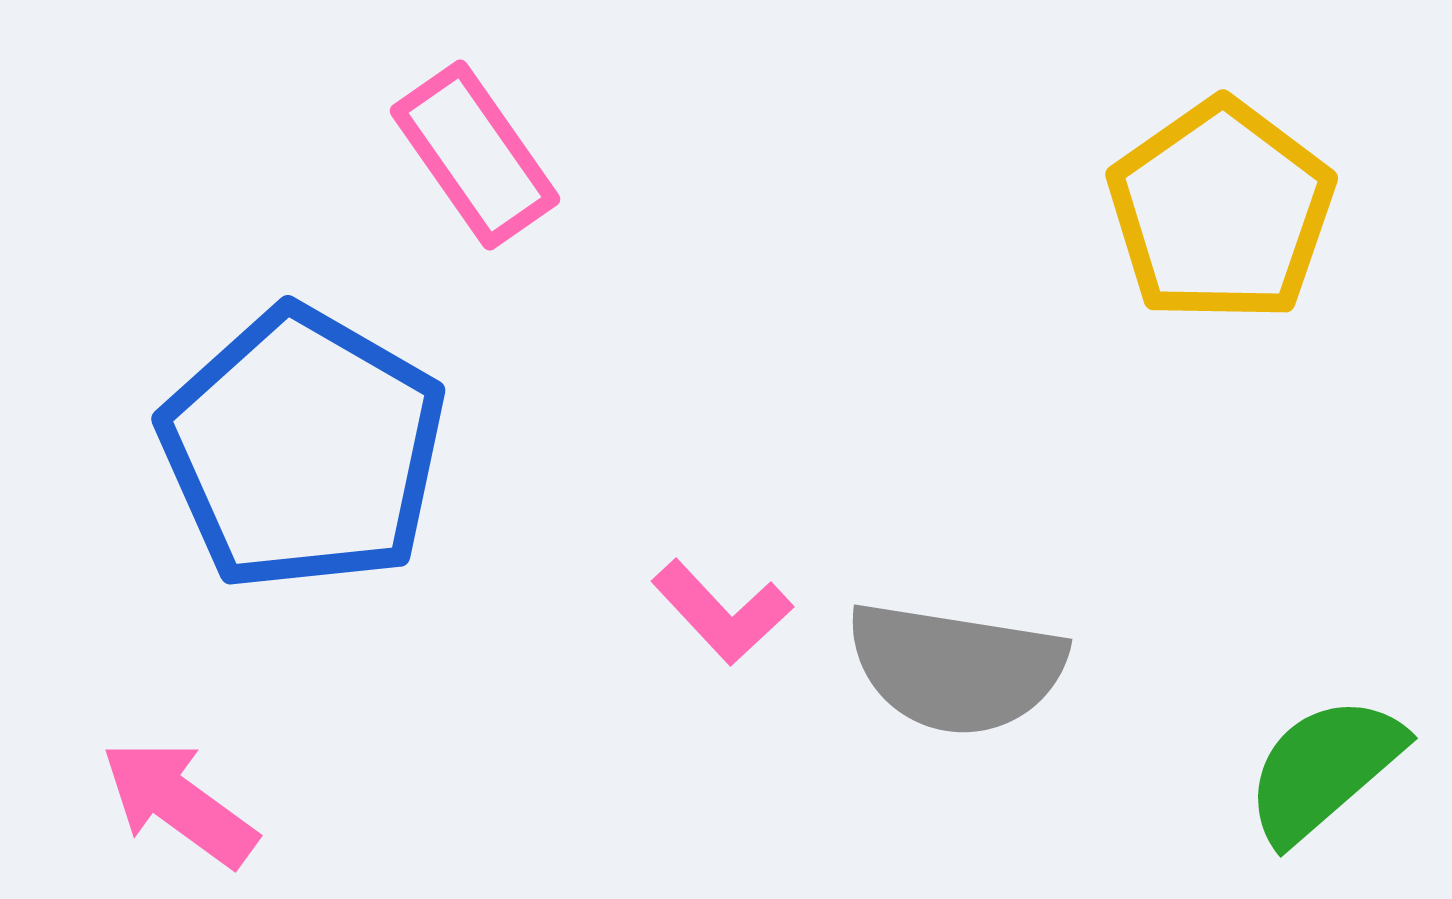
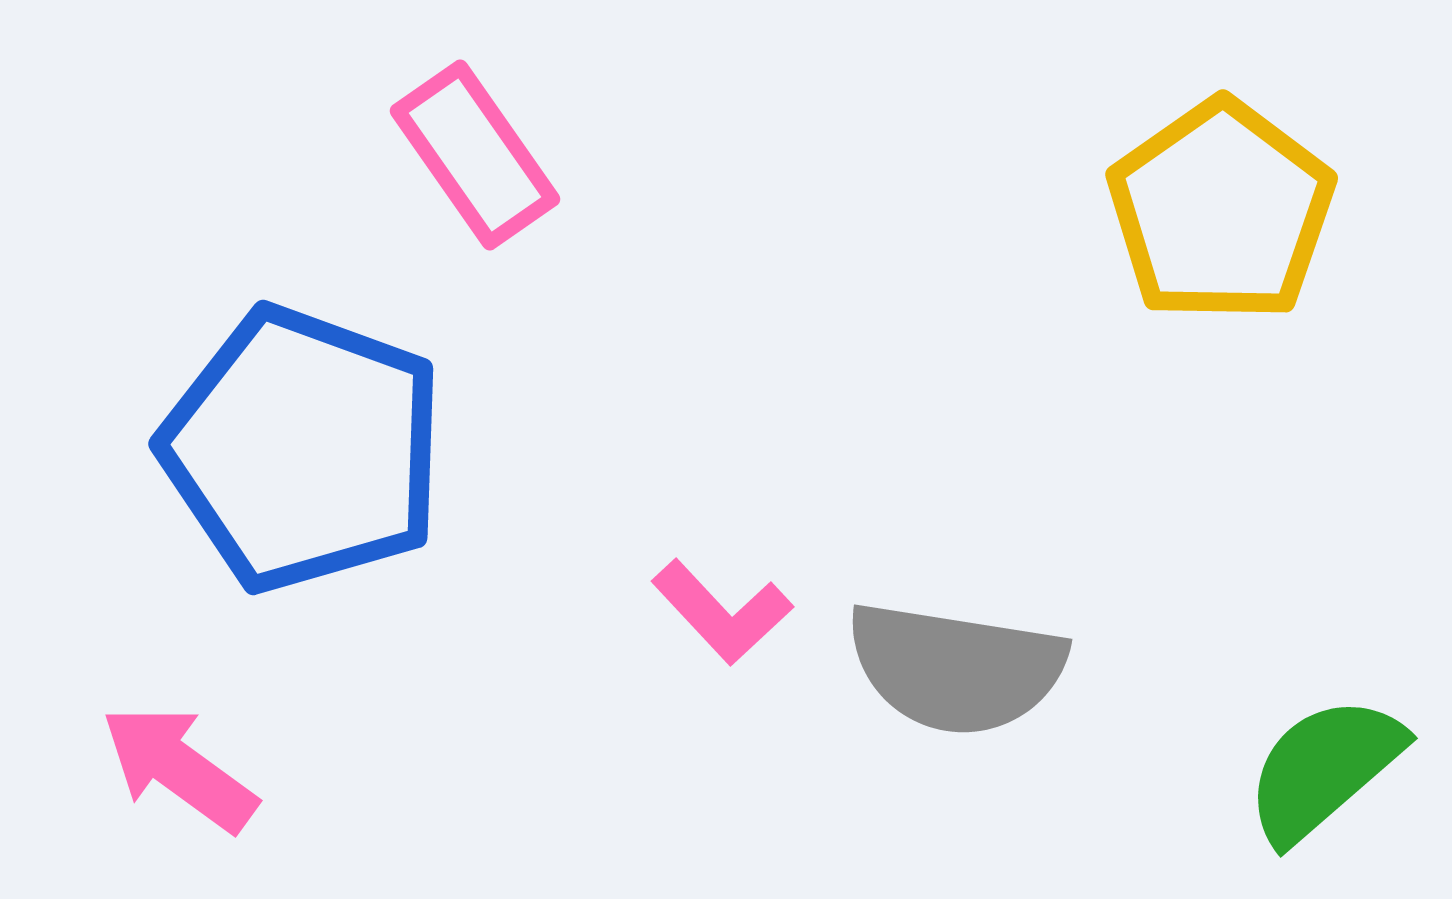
blue pentagon: rotated 10 degrees counterclockwise
pink arrow: moved 35 px up
